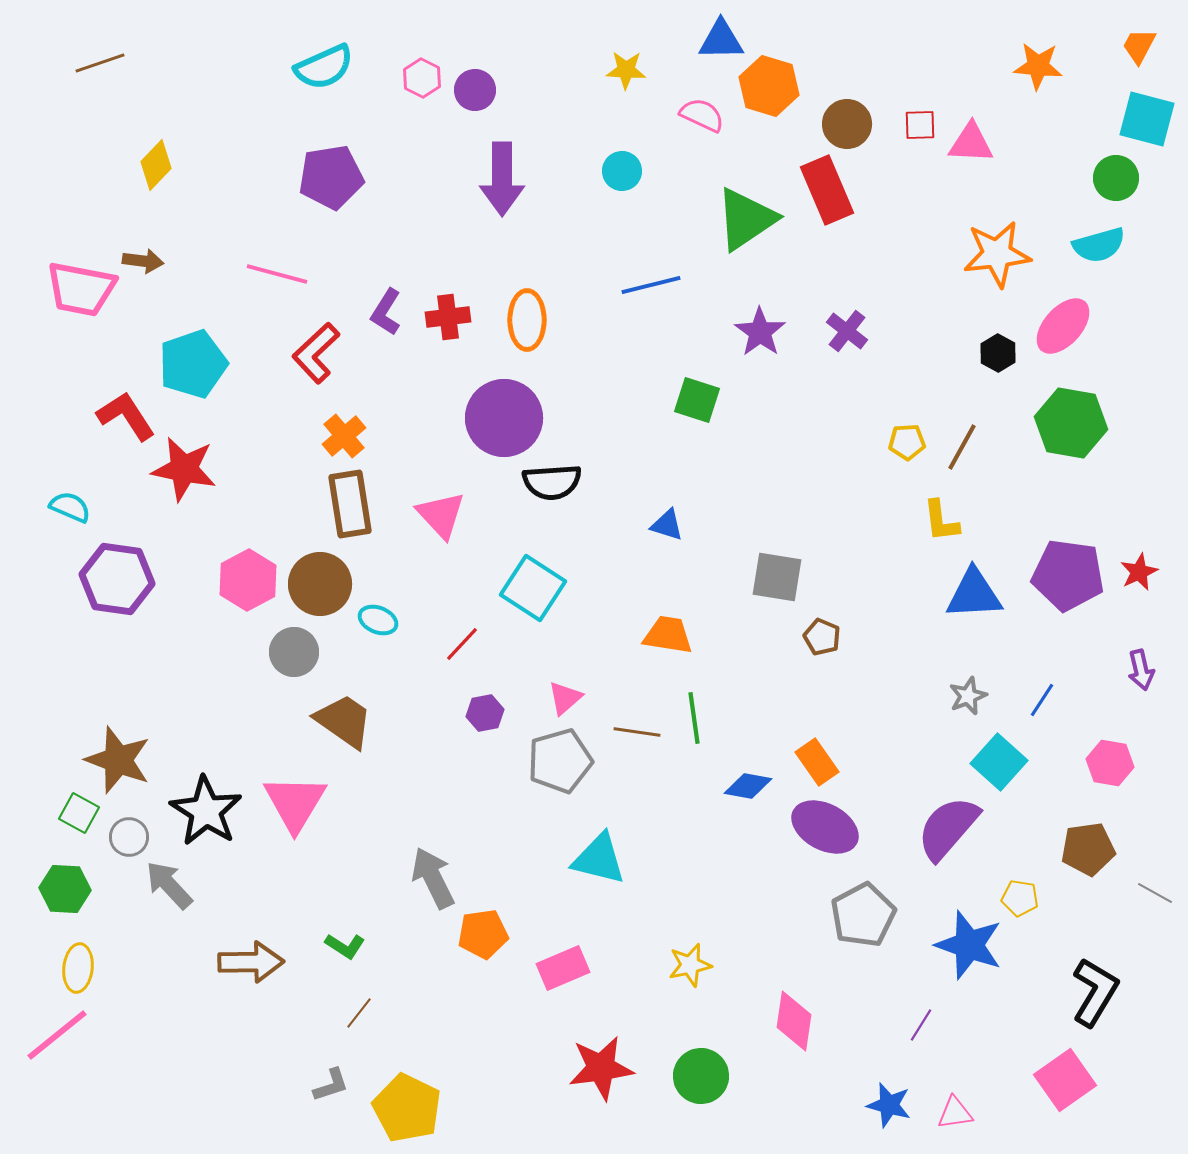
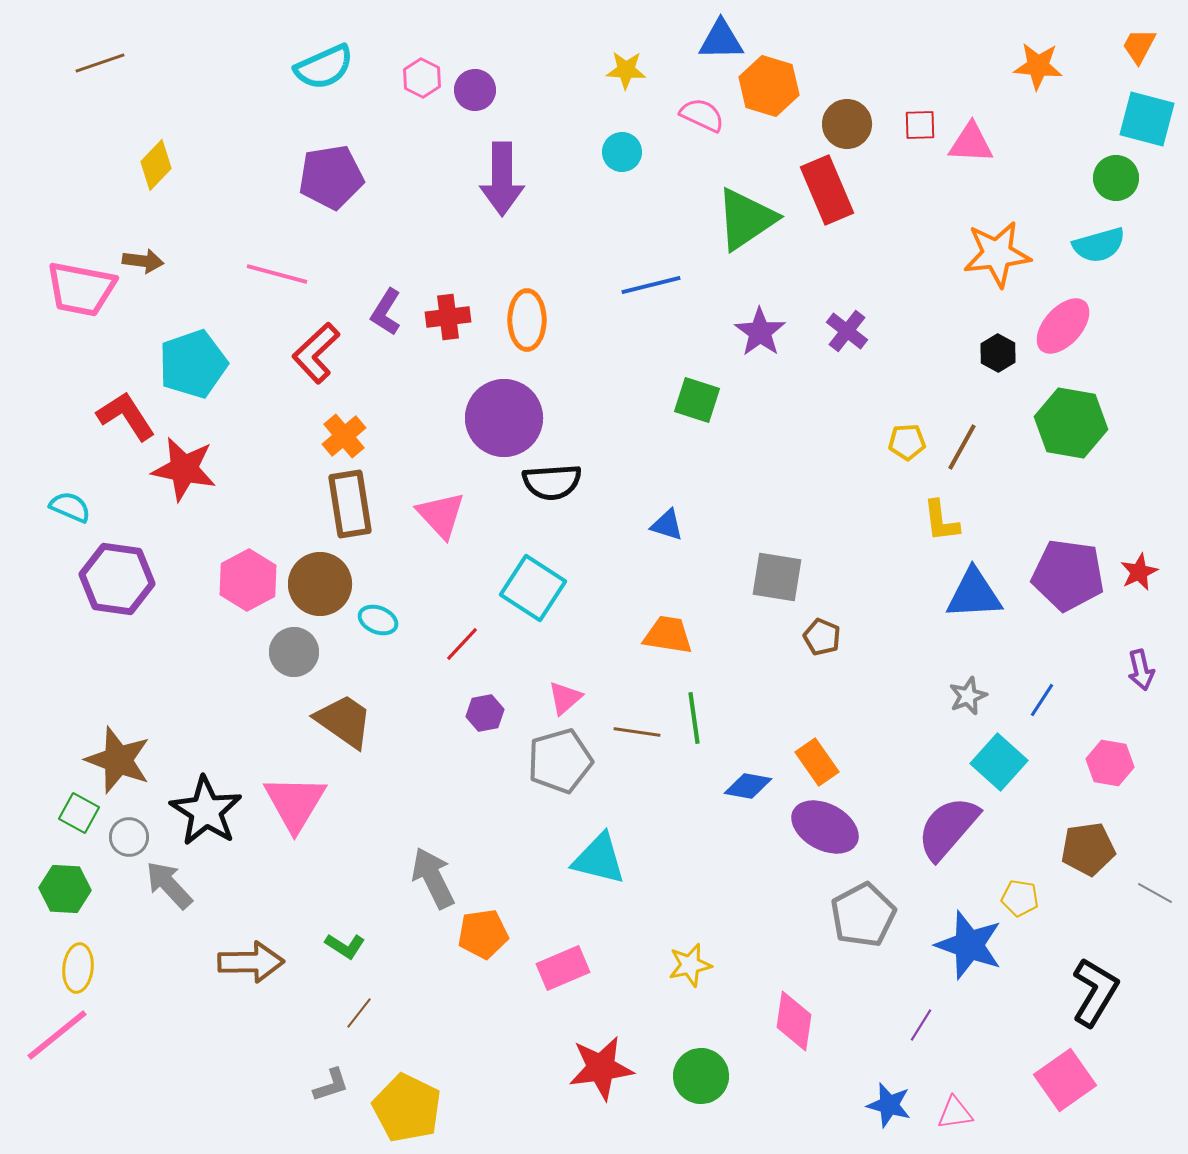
cyan circle at (622, 171): moved 19 px up
